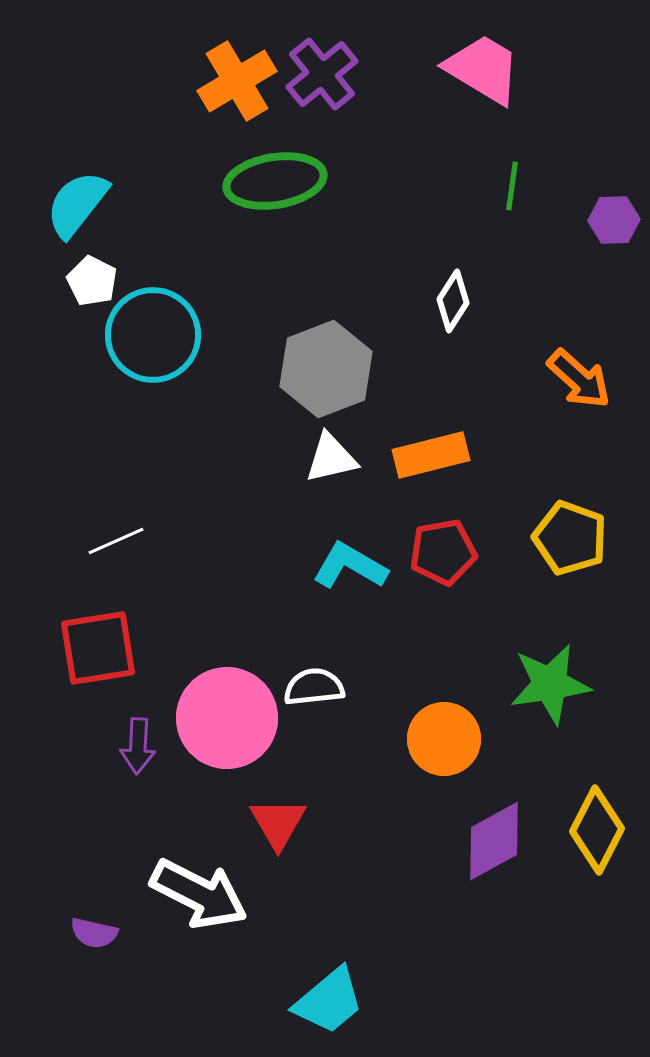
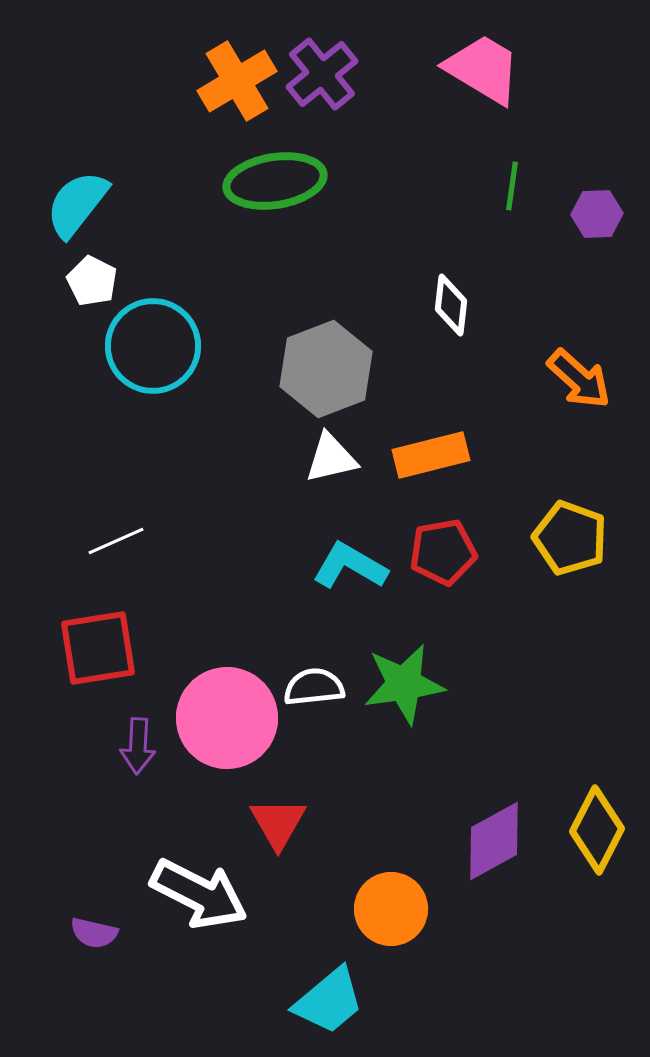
purple hexagon: moved 17 px left, 6 px up
white diamond: moved 2 px left, 4 px down; rotated 26 degrees counterclockwise
cyan circle: moved 11 px down
green star: moved 146 px left
orange circle: moved 53 px left, 170 px down
